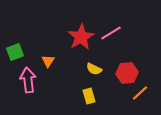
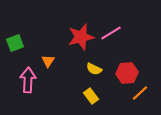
red star: rotated 16 degrees clockwise
green square: moved 9 px up
pink arrow: rotated 10 degrees clockwise
yellow rectangle: moved 2 px right; rotated 21 degrees counterclockwise
